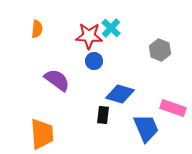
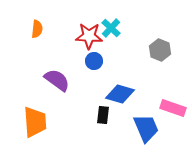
orange trapezoid: moved 7 px left, 12 px up
